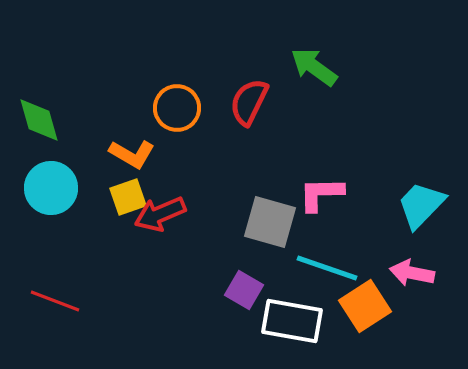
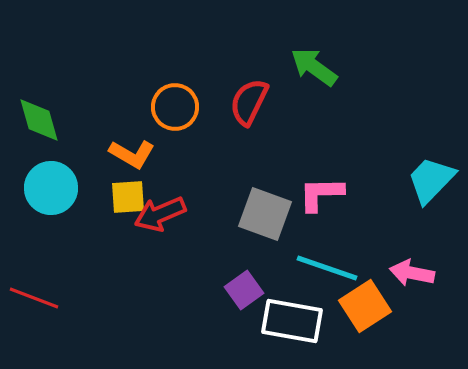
orange circle: moved 2 px left, 1 px up
yellow square: rotated 15 degrees clockwise
cyan trapezoid: moved 10 px right, 25 px up
gray square: moved 5 px left, 8 px up; rotated 4 degrees clockwise
purple square: rotated 24 degrees clockwise
red line: moved 21 px left, 3 px up
